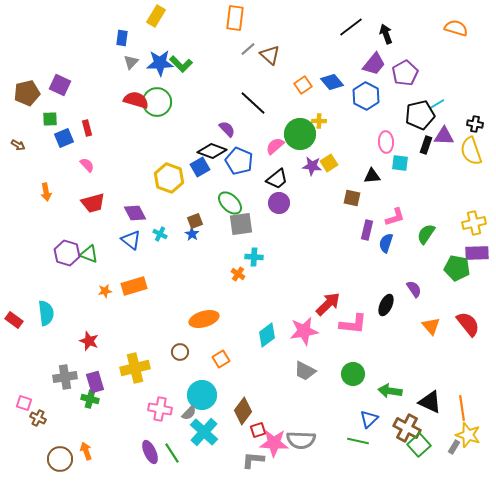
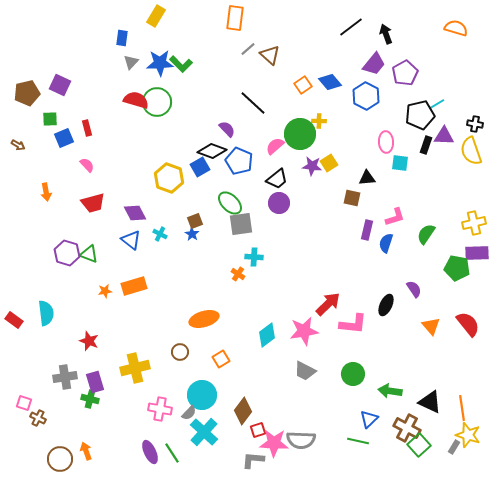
blue diamond at (332, 82): moved 2 px left
black triangle at (372, 176): moved 5 px left, 2 px down
